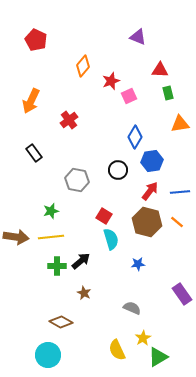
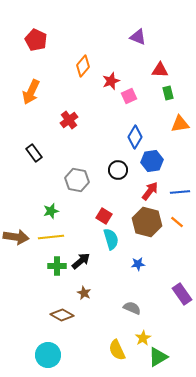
orange arrow: moved 9 px up
brown diamond: moved 1 px right, 7 px up
